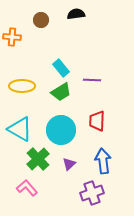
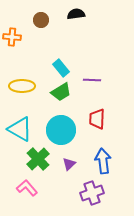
red trapezoid: moved 2 px up
